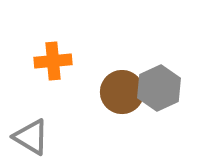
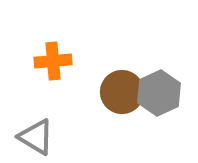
gray hexagon: moved 5 px down
gray triangle: moved 5 px right
